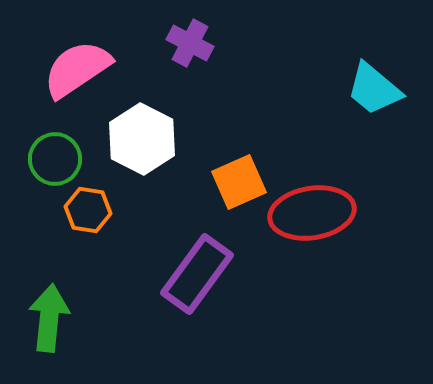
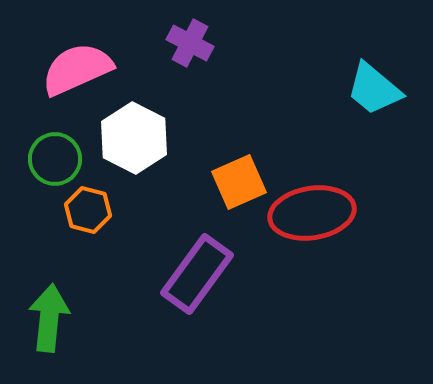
pink semicircle: rotated 10 degrees clockwise
white hexagon: moved 8 px left, 1 px up
orange hexagon: rotated 6 degrees clockwise
